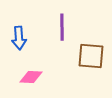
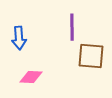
purple line: moved 10 px right
